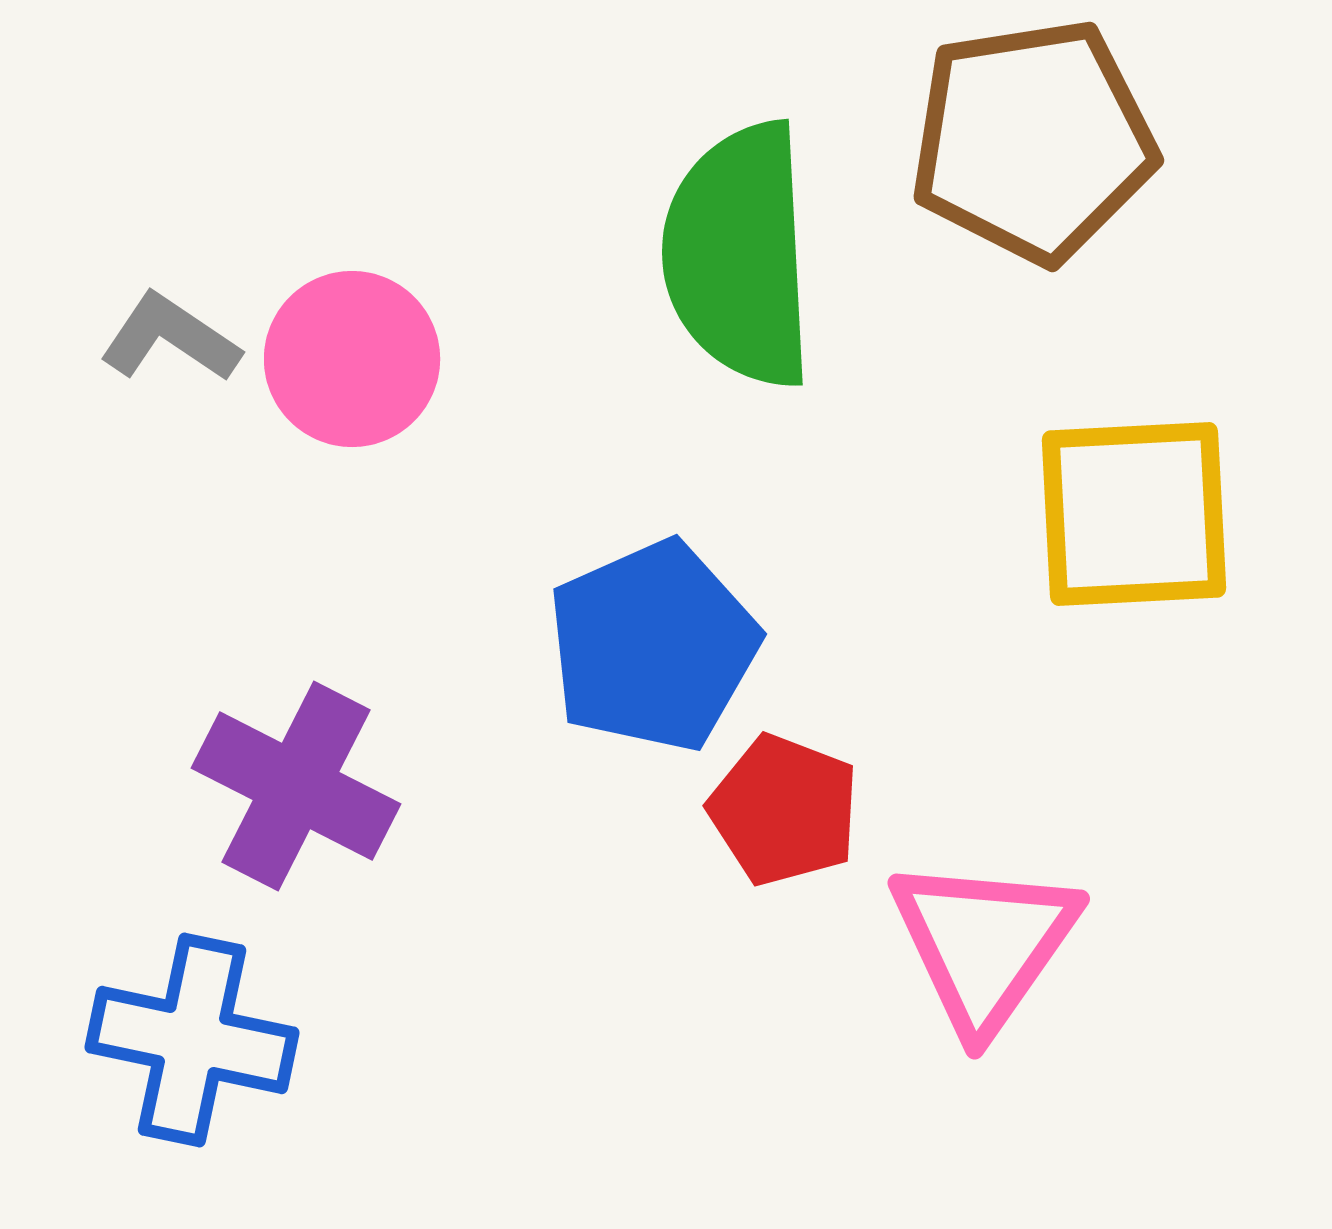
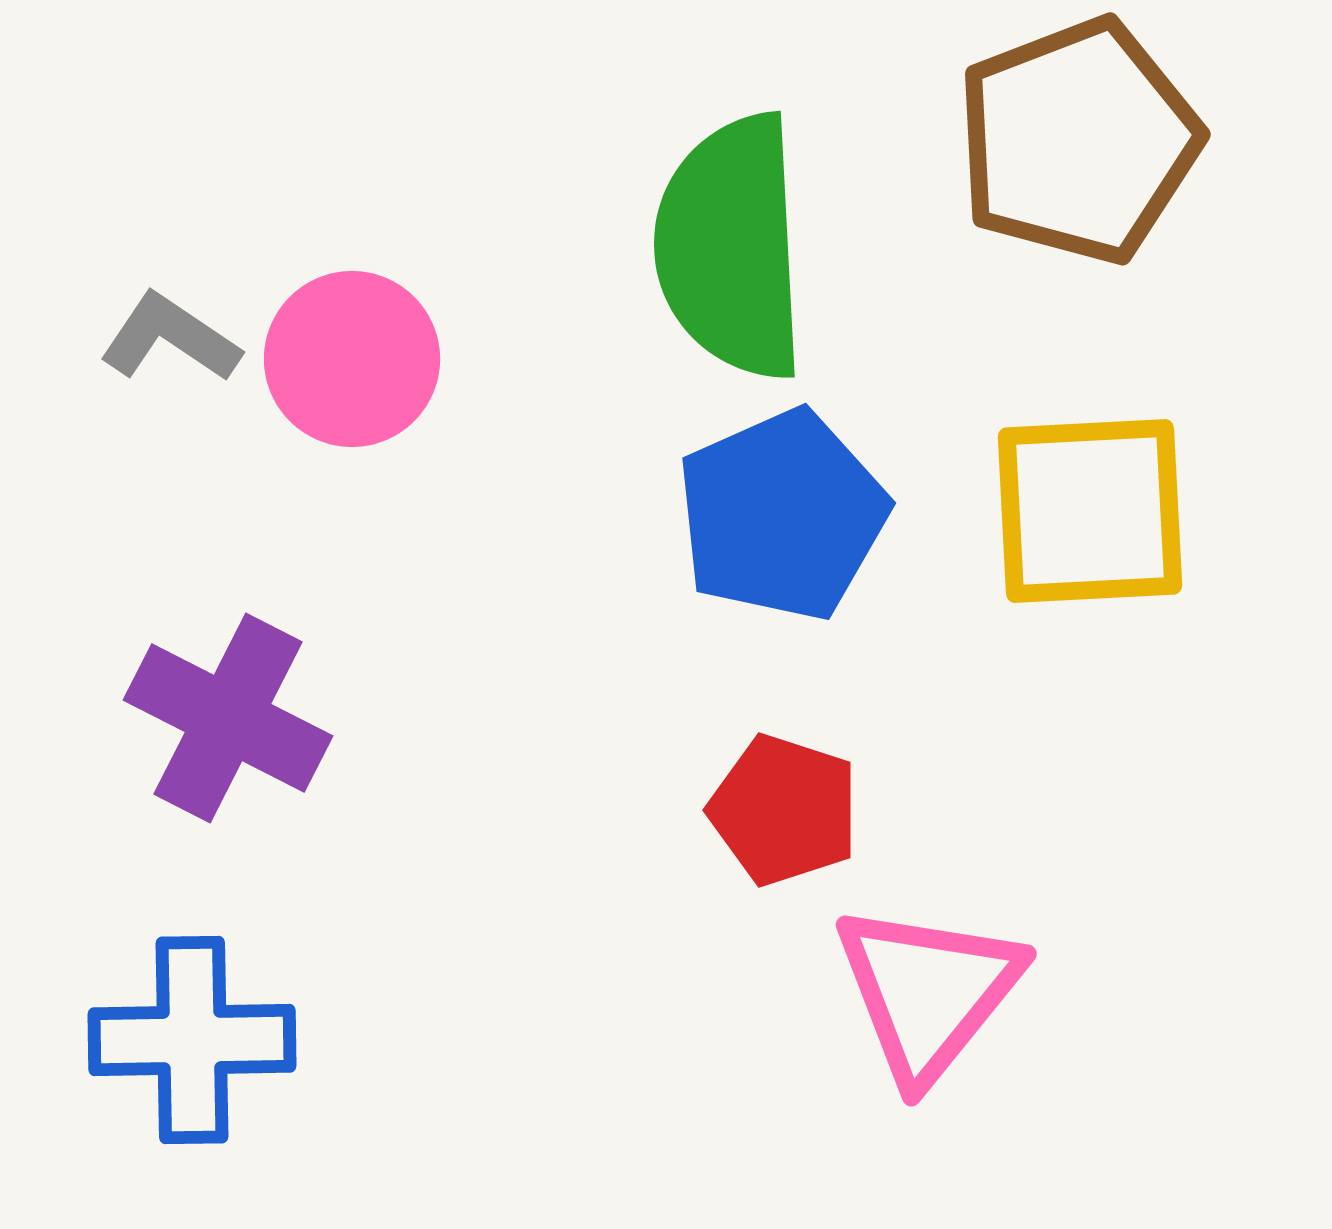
brown pentagon: moved 45 px right; rotated 12 degrees counterclockwise
green semicircle: moved 8 px left, 8 px up
yellow square: moved 44 px left, 3 px up
blue pentagon: moved 129 px right, 131 px up
purple cross: moved 68 px left, 68 px up
red pentagon: rotated 3 degrees counterclockwise
pink triangle: moved 56 px left, 48 px down; rotated 4 degrees clockwise
blue cross: rotated 13 degrees counterclockwise
